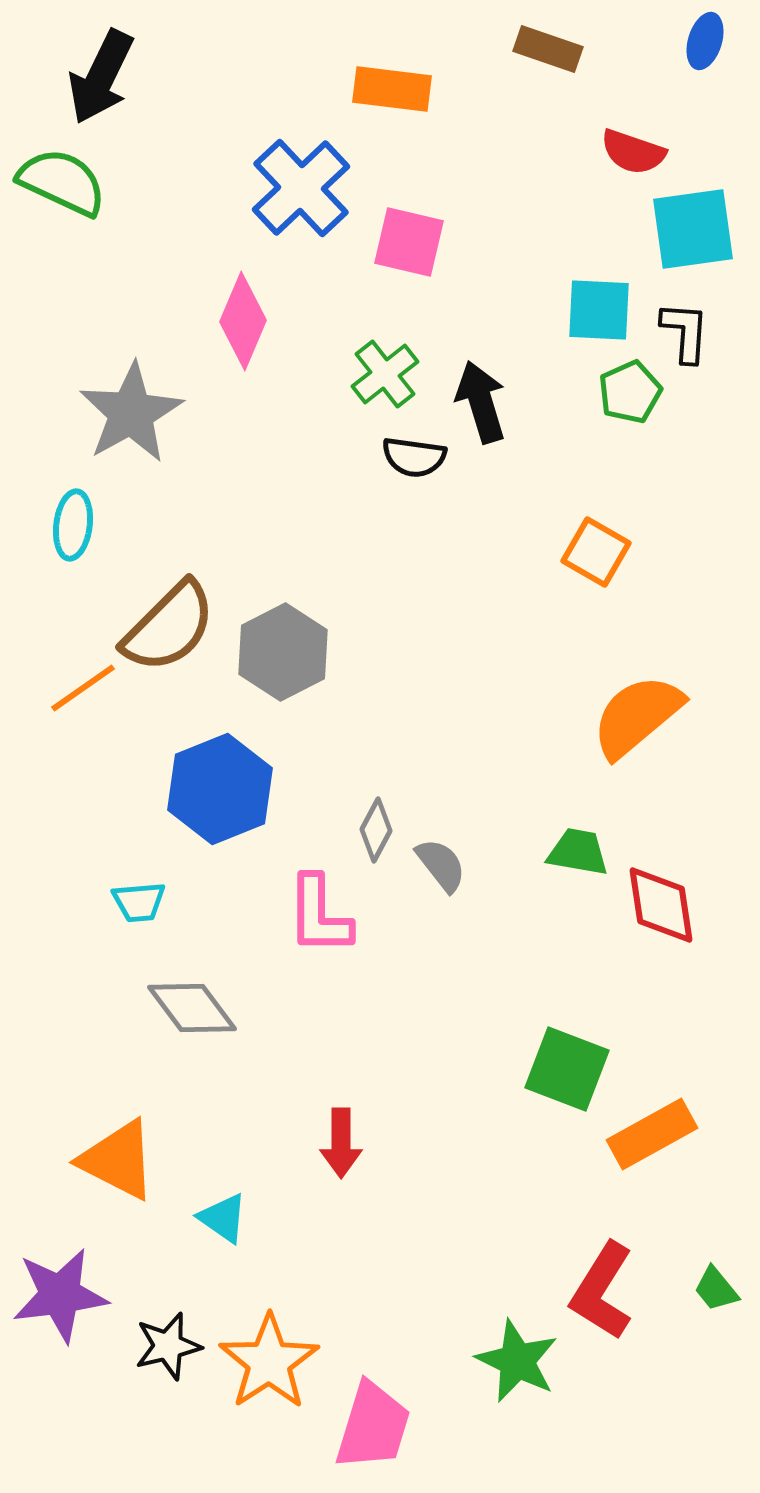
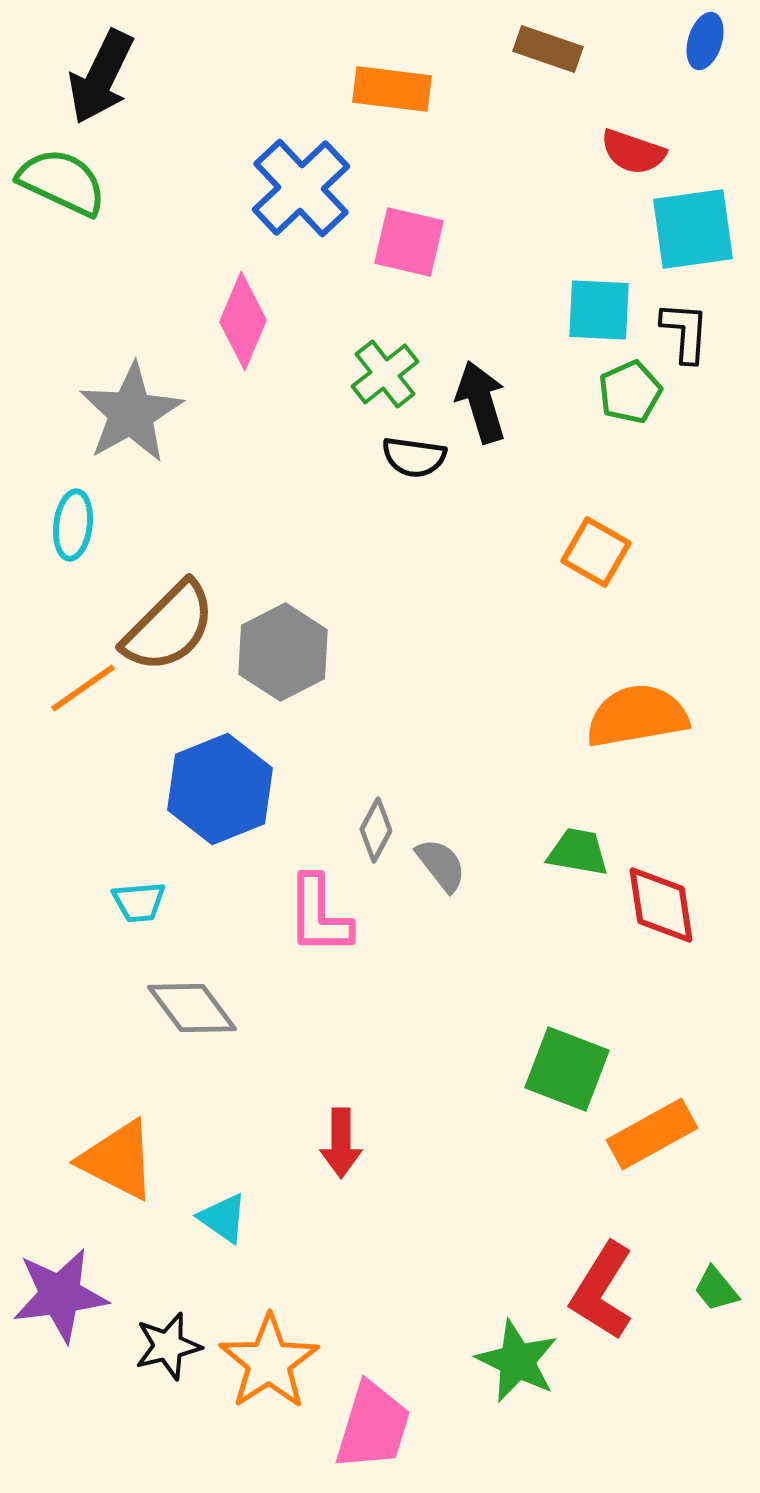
orange semicircle at (637, 716): rotated 30 degrees clockwise
